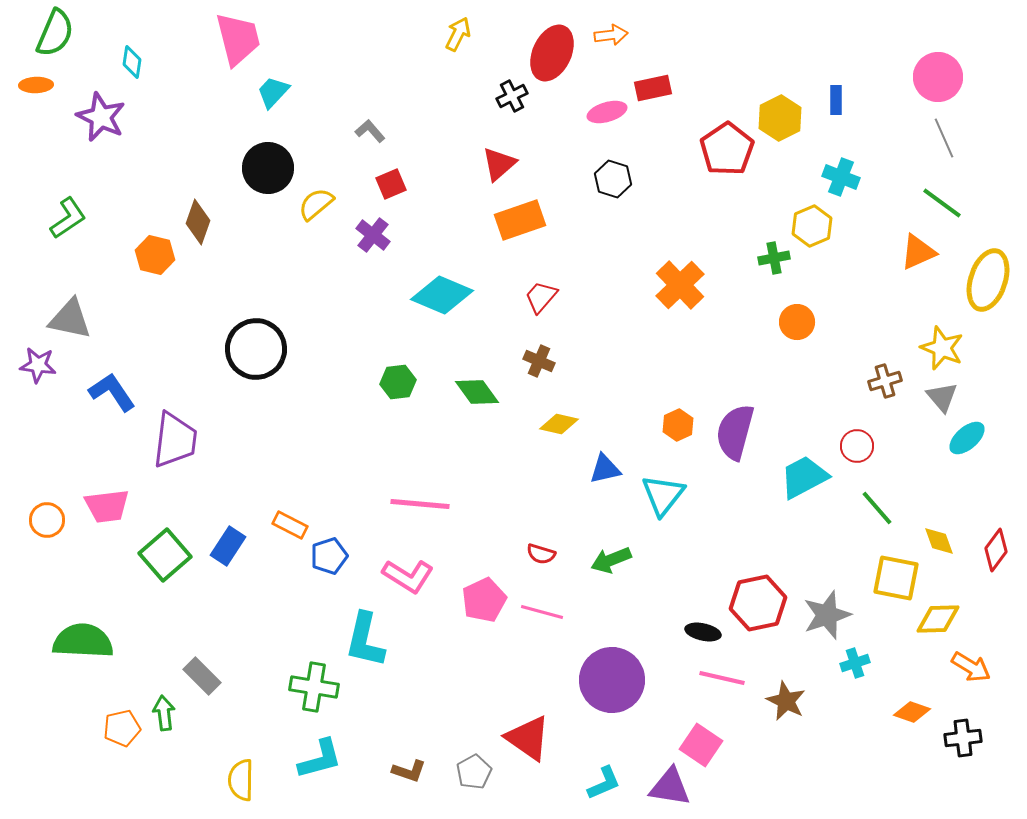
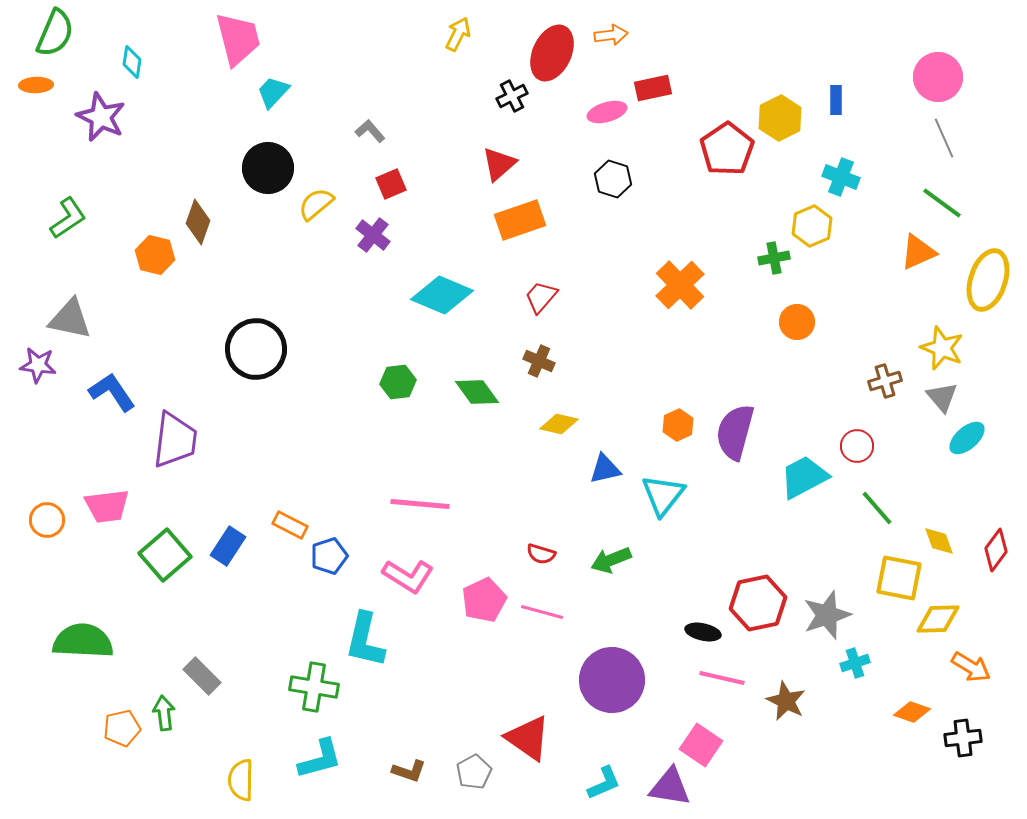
yellow square at (896, 578): moved 3 px right
